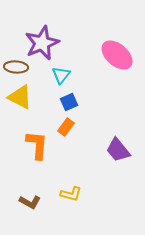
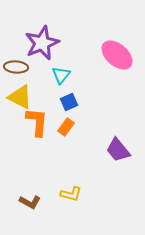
orange L-shape: moved 23 px up
